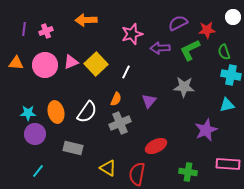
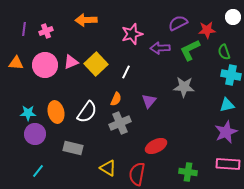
purple star: moved 20 px right, 2 px down
